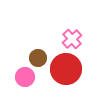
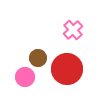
pink cross: moved 1 px right, 9 px up
red circle: moved 1 px right
